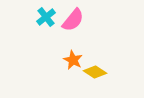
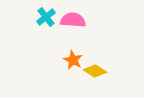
pink semicircle: rotated 125 degrees counterclockwise
yellow diamond: moved 1 px up
